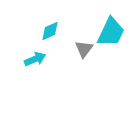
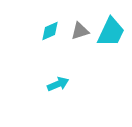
gray triangle: moved 4 px left, 18 px up; rotated 36 degrees clockwise
cyan arrow: moved 23 px right, 25 px down
